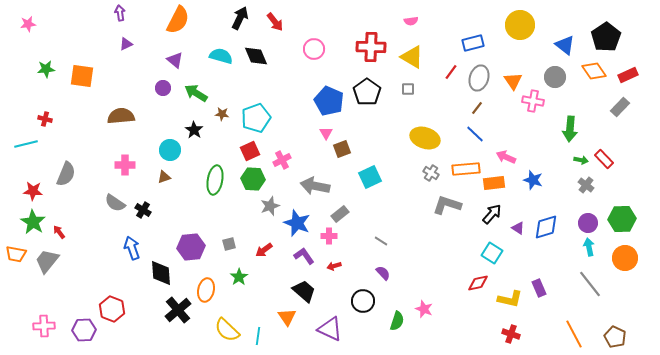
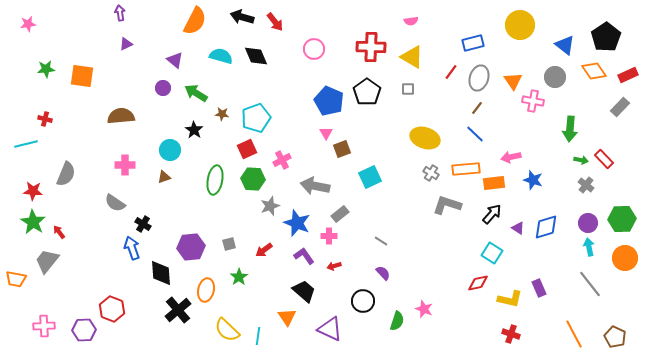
black arrow at (240, 18): moved 2 px right, 1 px up; rotated 100 degrees counterclockwise
orange semicircle at (178, 20): moved 17 px right, 1 px down
red square at (250, 151): moved 3 px left, 2 px up
pink arrow at (506, 157): moved 5 px right; rotated 36 degrees counterclockwise
black cross at (143, 210): moved 14 px down
orange trapezoid at (16, 254): moved 25 px down
